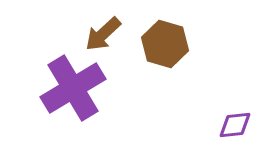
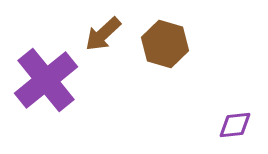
purple cross: moved 27 px left, 8 px up; rotated 8 degrees counterclockwise
